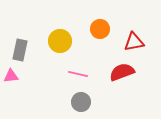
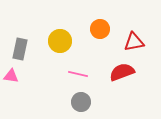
gray rectangle: moved 1 px up
pink triangle: rotated 14 degrees clockwise
